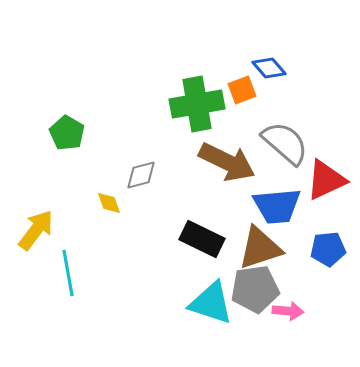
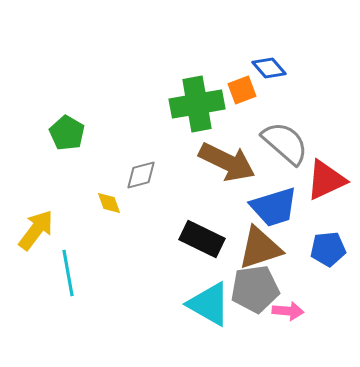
blue trapezoid: moved 3 px left, 1 px down; rotated 12 degrees counterclockwise
cyan triangle: moved 2 px left, 1 px down; rotated 12 degrees clockwise
